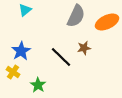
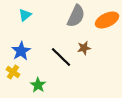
cyan triangle: moved 5 px down
orange ellipse: moved 2 px up
